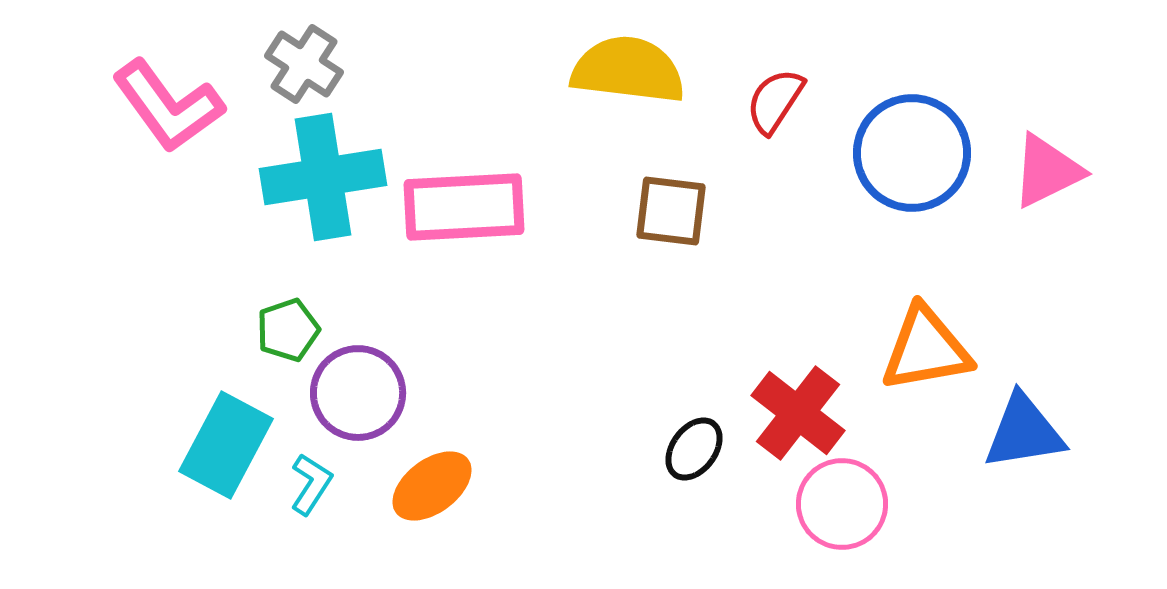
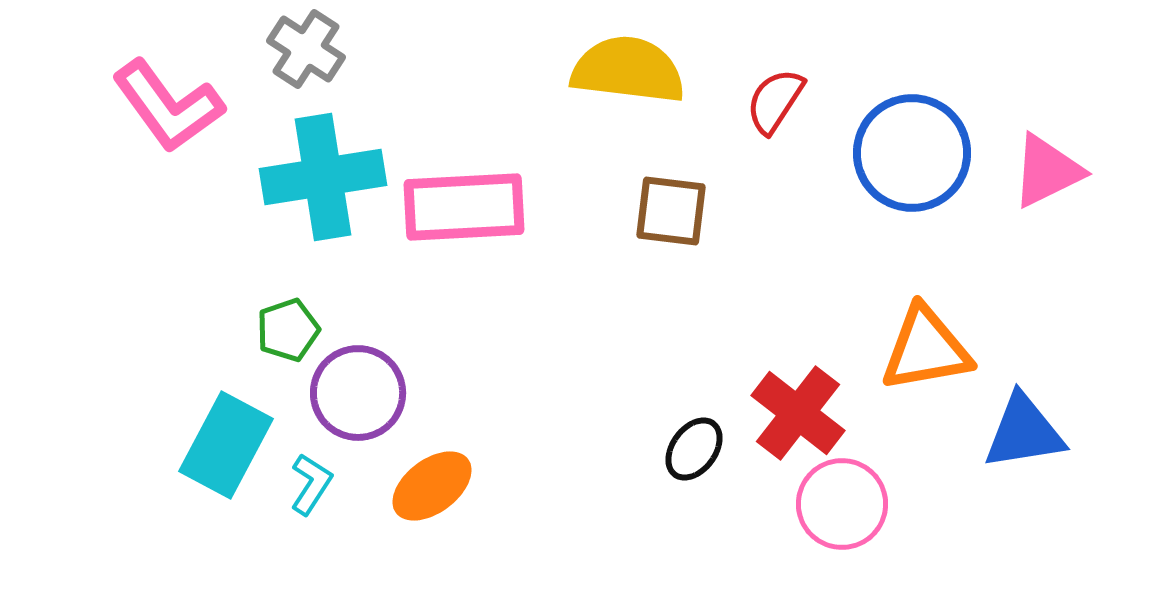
gray cross: moved 2 px right, 15 px up
